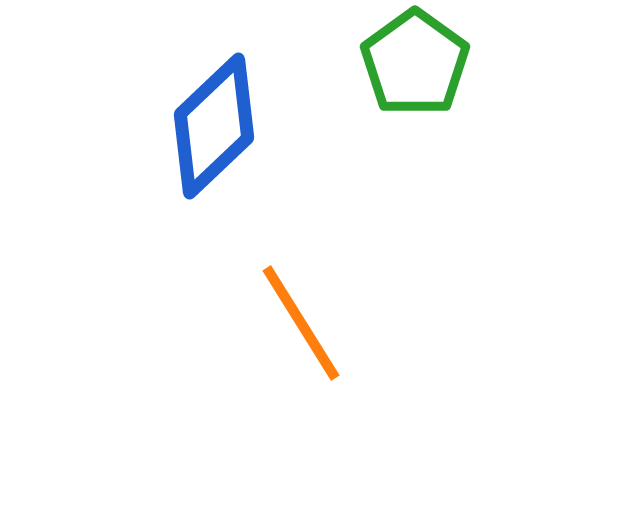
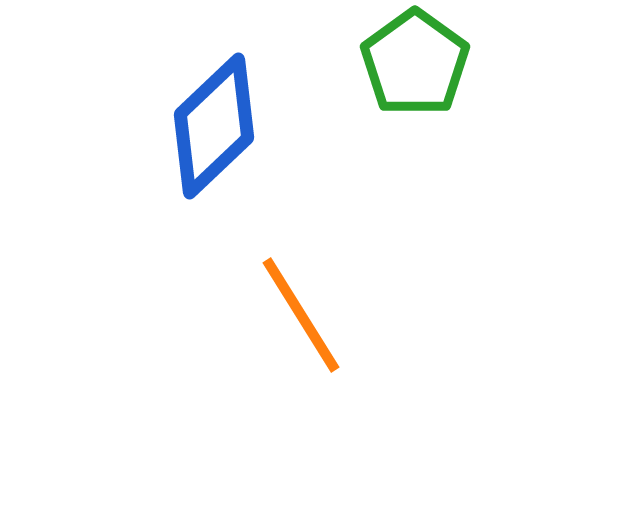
orange line: moved 8 px up
